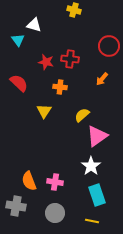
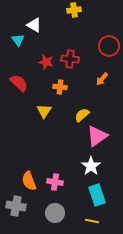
yellow cross: rotated 24 degrees counterclockwise
white triangle: rotated 14 degrees clockwise
